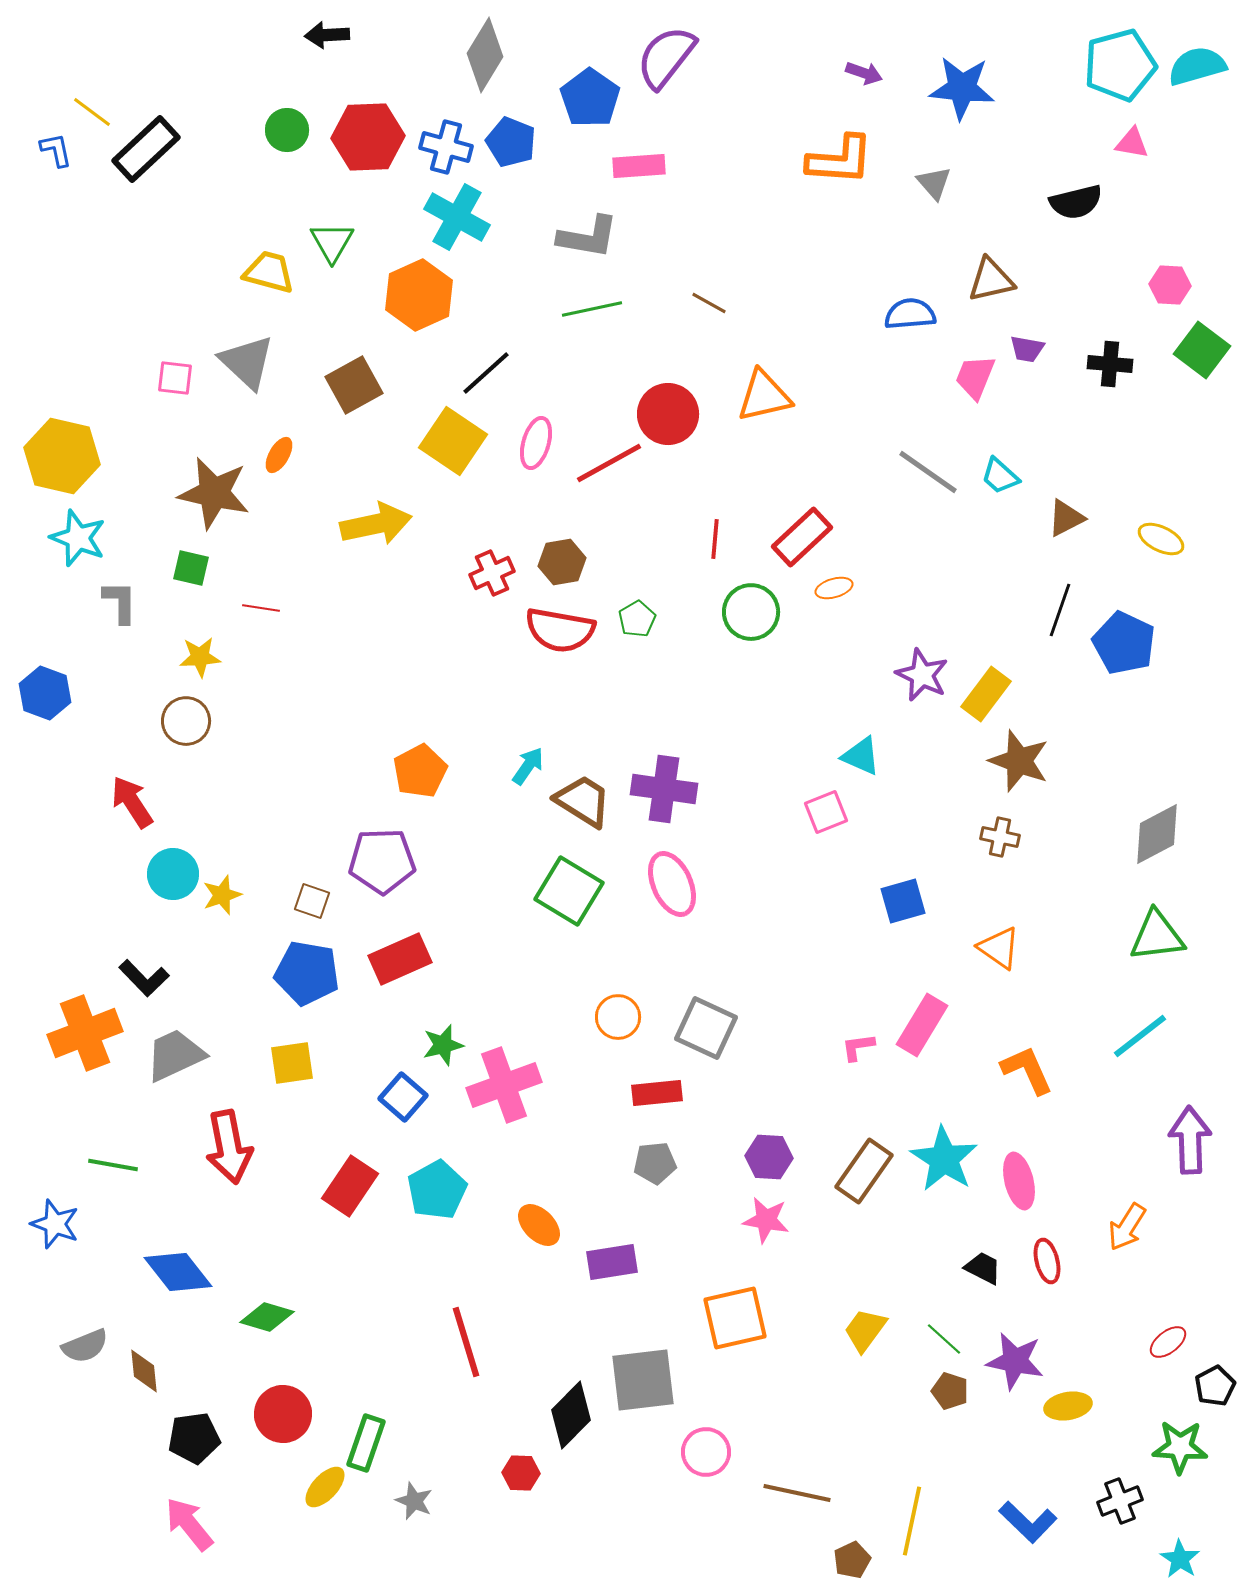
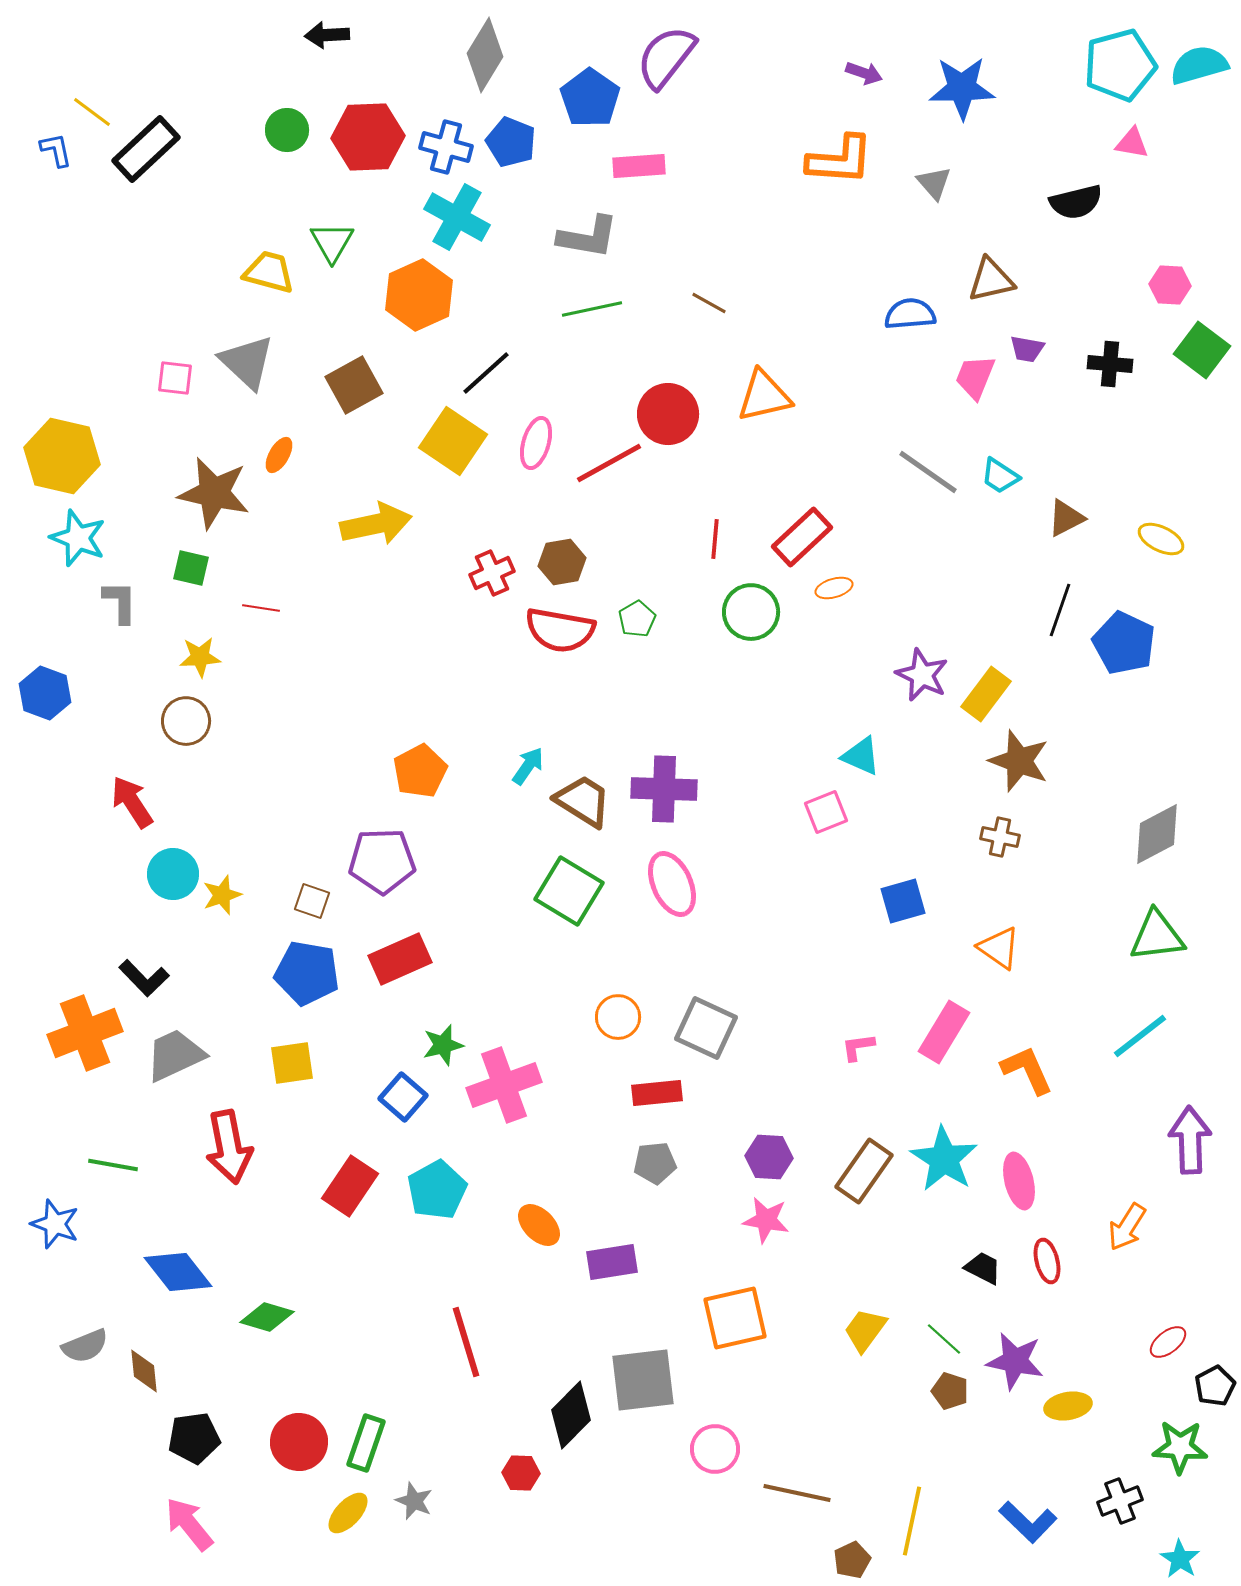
cyan semicircle at (1197, 66): moved 2 px right, 1 px up
blue star at (962, 88): rotated 6 degrees counterclockwise
cyan trapezoid at (1000, 476): rotated 9 degrees counterclockwise
purple cross at (664, 789): rotated 6 degrees counterclockwise
pink rectangle at (922, 1025): moved 22 px right, 7 px down
red circle at (283, 1414): moved 16 px right, 28 px down
pink circle at (706, 1452): moved 9 px right, 3 px up
yellow ellipse at (325, 1487): moved 23 px right, 26 px down
